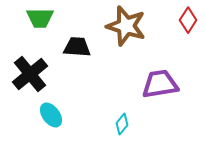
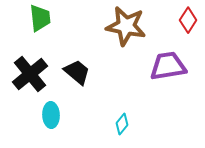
green trapezoid: rotated 96 degrees counterclockwise
brown star: rotated 6 degrees counterclockwise
black trapezoid: moved 25 px down; rotated 36 degrees clockwise
purple trapezoid: moved 8 px right, 18 px up
cyan ellipse: rotated 35 degrees clockwise
